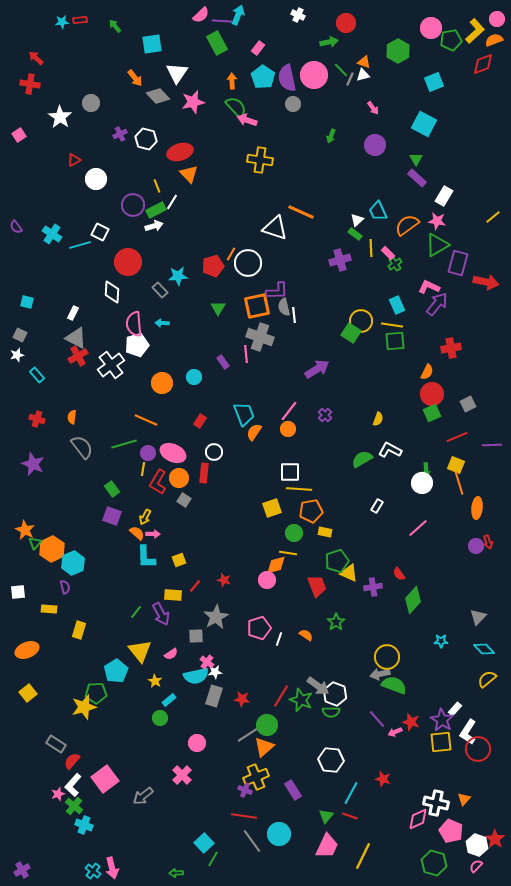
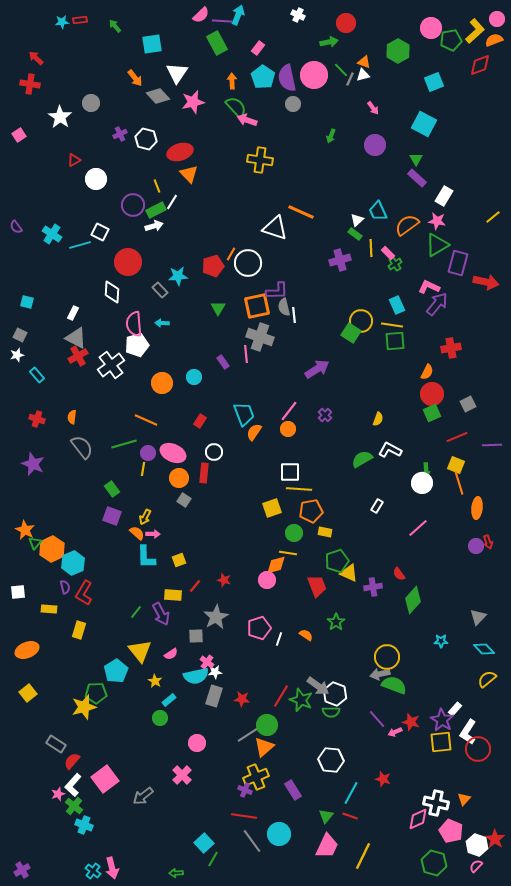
red diamond at (483, 64): moved 3 px left, 1 px down
red L-shape at (158, 482): moved 74 px left, 111 px down
